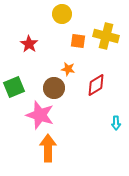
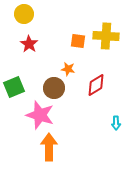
yellow circle: moved 38 px left
yellow cross: rotated 10 degrees counterclockwise
orange arrow: moved 1 px right, 1 px up
